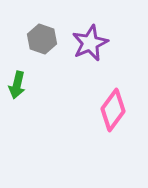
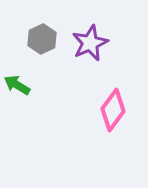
gray hexagon: rotated 16 degrees clockwise
green arrow: rotated 108 degrees clockwise
